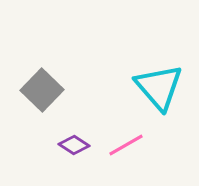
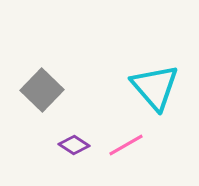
cyan triangle: moved 4 px left
